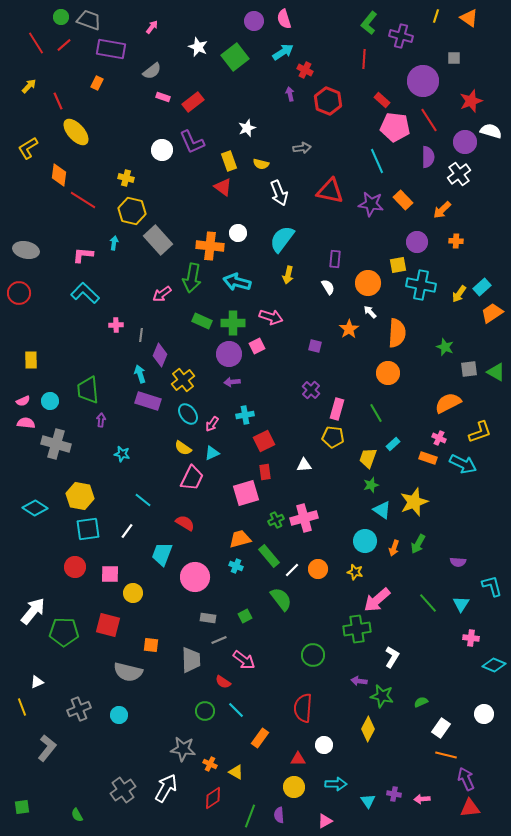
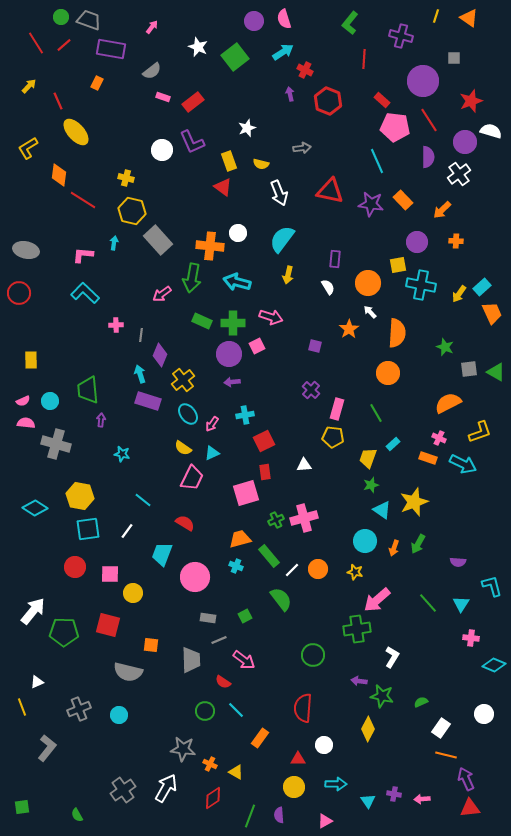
green L-shape at (369, 23): moved 19 px left
orange trapezoid at (492, 313): rotated 100 degrees clockwise
